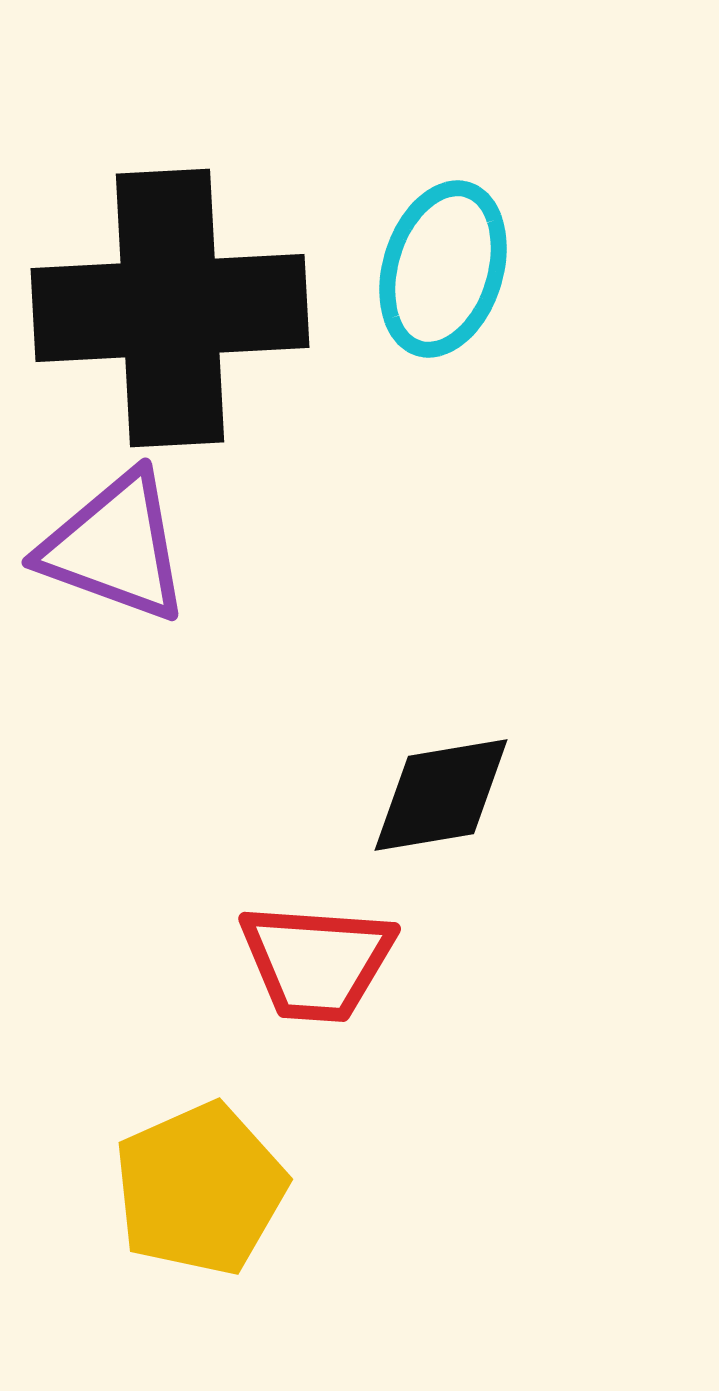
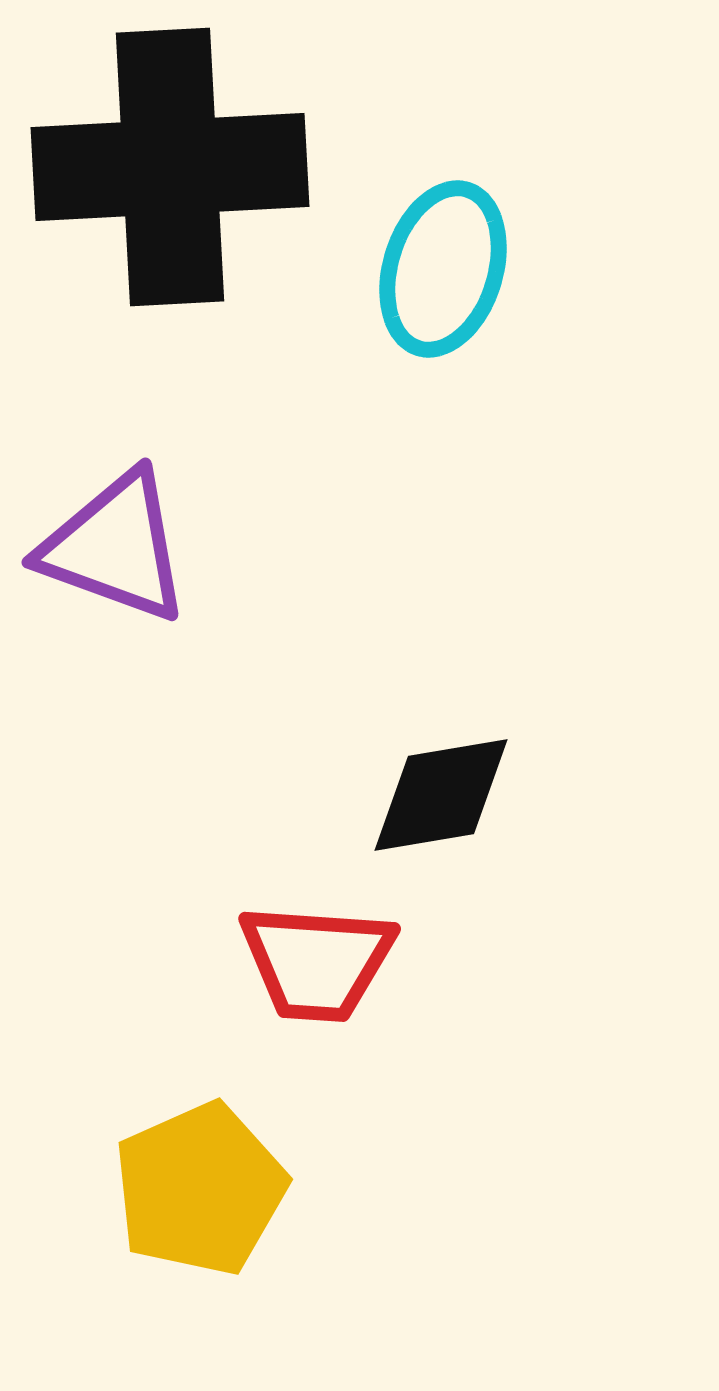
black cross: moved 141 px up
